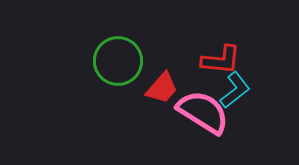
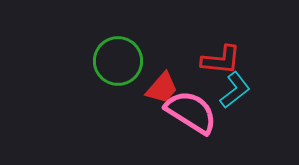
pink semicircle: moved 12 px left
